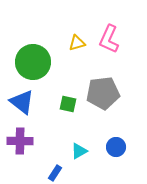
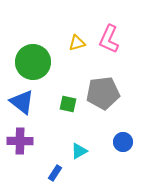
blue circle: moved 7 px right, 5 px up
